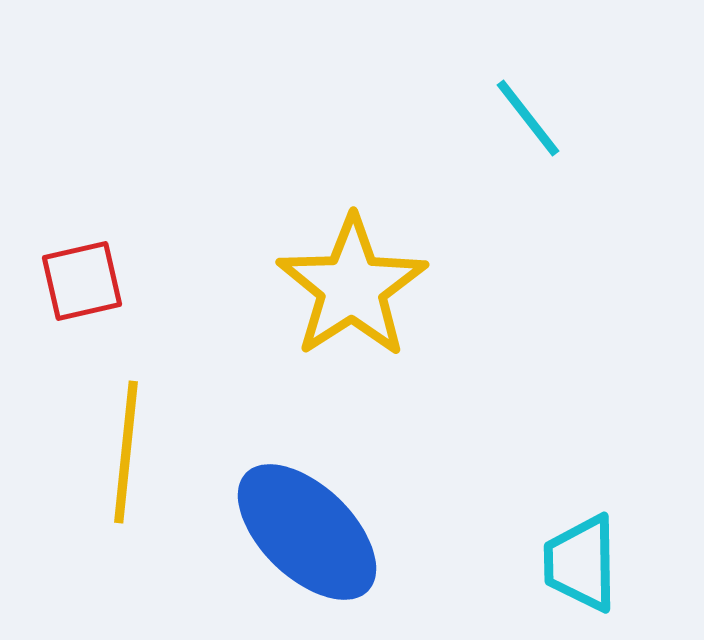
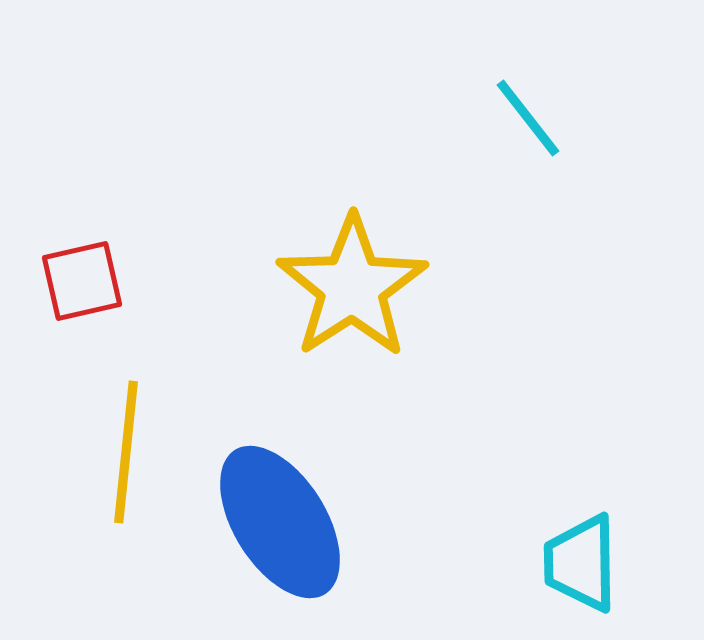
blue ellipse: moved 27 px left, 10 px up; rotated 14 degrees clockwise
